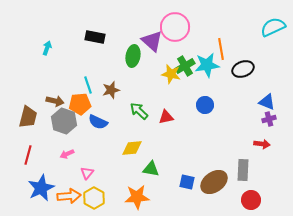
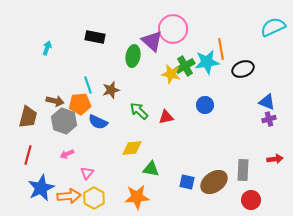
pink circle: moved 2 px left, 2 px down
cyan star: moved 3 px up
red arrow: moved 13 px right, 15 px down; rotated 14 degrees counterclockwise
